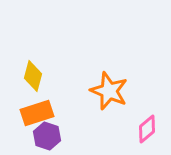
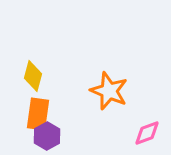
orange rectangle: moved 1 px right, 1 px down; rotated 64 degrees counterclockwise
pink diamond: moved 4 px down; rotated 20 degrees clockwise
purple hexagon: rotated 12 degrees clockwise
